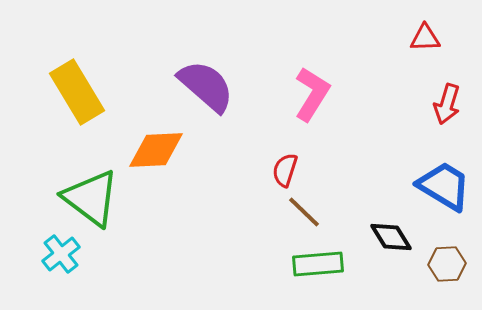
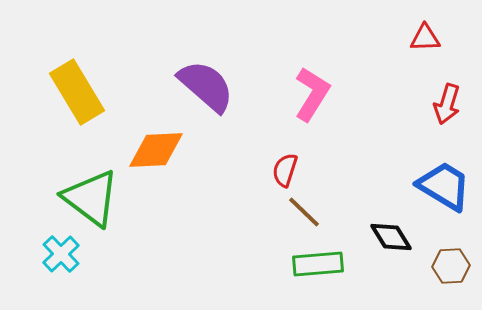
cyan cross: rotated 6 degrees counterclockwise
brown hexagon: moved 4 px right, 2 px down
